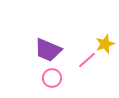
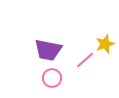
purple trapezoid: rotated 12 degrees counterclockwise
pink line: moved 2 px left
